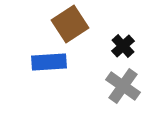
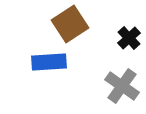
black cross: moved 6 px right, 8 px up
gray cross: moved 1 px left
